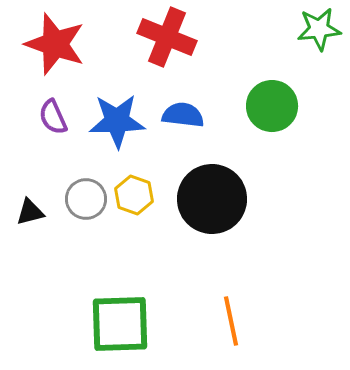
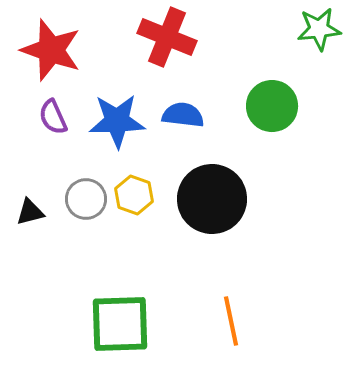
red star: moved 4 px left, 6 px down
